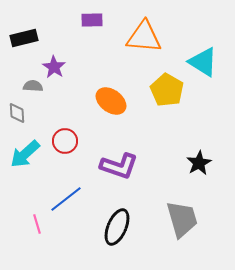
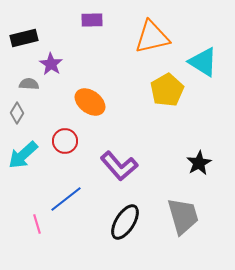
orange triangle: moved 8 px right; rotated 18 degrees counterclockwise
purple star: moved 3 px left, 3 px up
gray semicircle: moved 4 px left, 2 px up
yellow pentagon: rotated 12 degrees clockwise
orange ellipse: moved 21 px left, 1 px down
gray diamond: rotated 35 degrees clockwise
cyan arrow: moved 2 px left, 1 px down
purple L-shape: rotated 30 degrees clockwise
gray trapezoid: moved 1 px right, 3 px up
black ellipse: moved 8 px right, 5 px up; rotated 9 degrees clockwise
